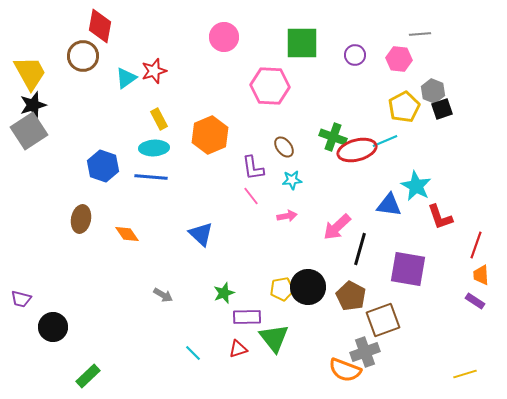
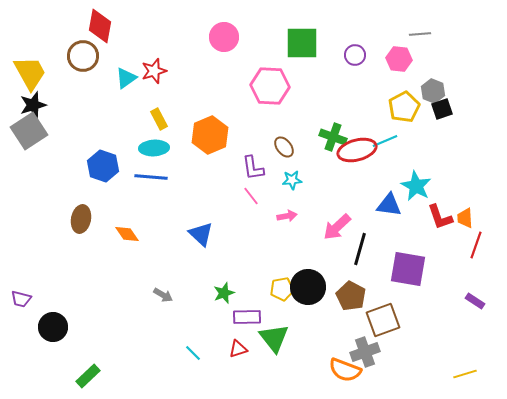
orange trapezoid at (481, 275): moved 16 px left, 57 px up
